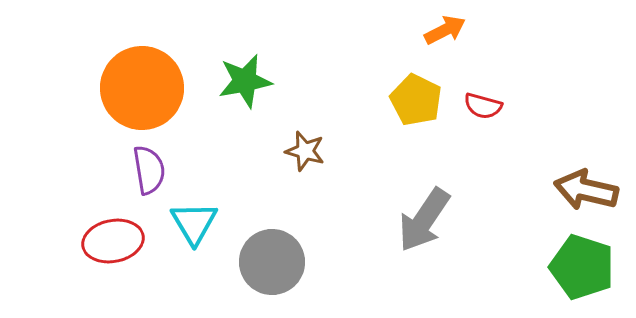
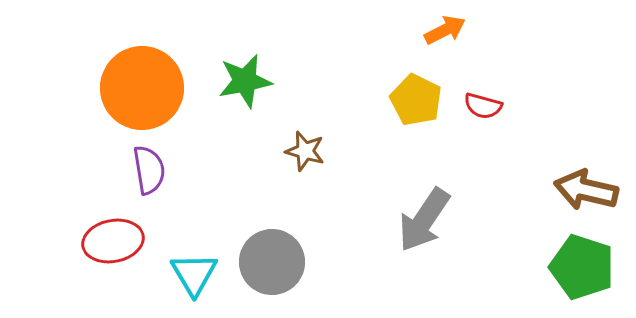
cyan triangle: moved 51 px down
